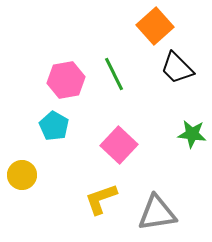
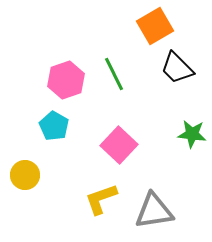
orange square: rotated 12 degrees clockwise
pink hexagon: rotated 9 degrees counterclockwise
yellow circle: moved 3 px right
gray triangle: moved 3 px left, 2 px up
